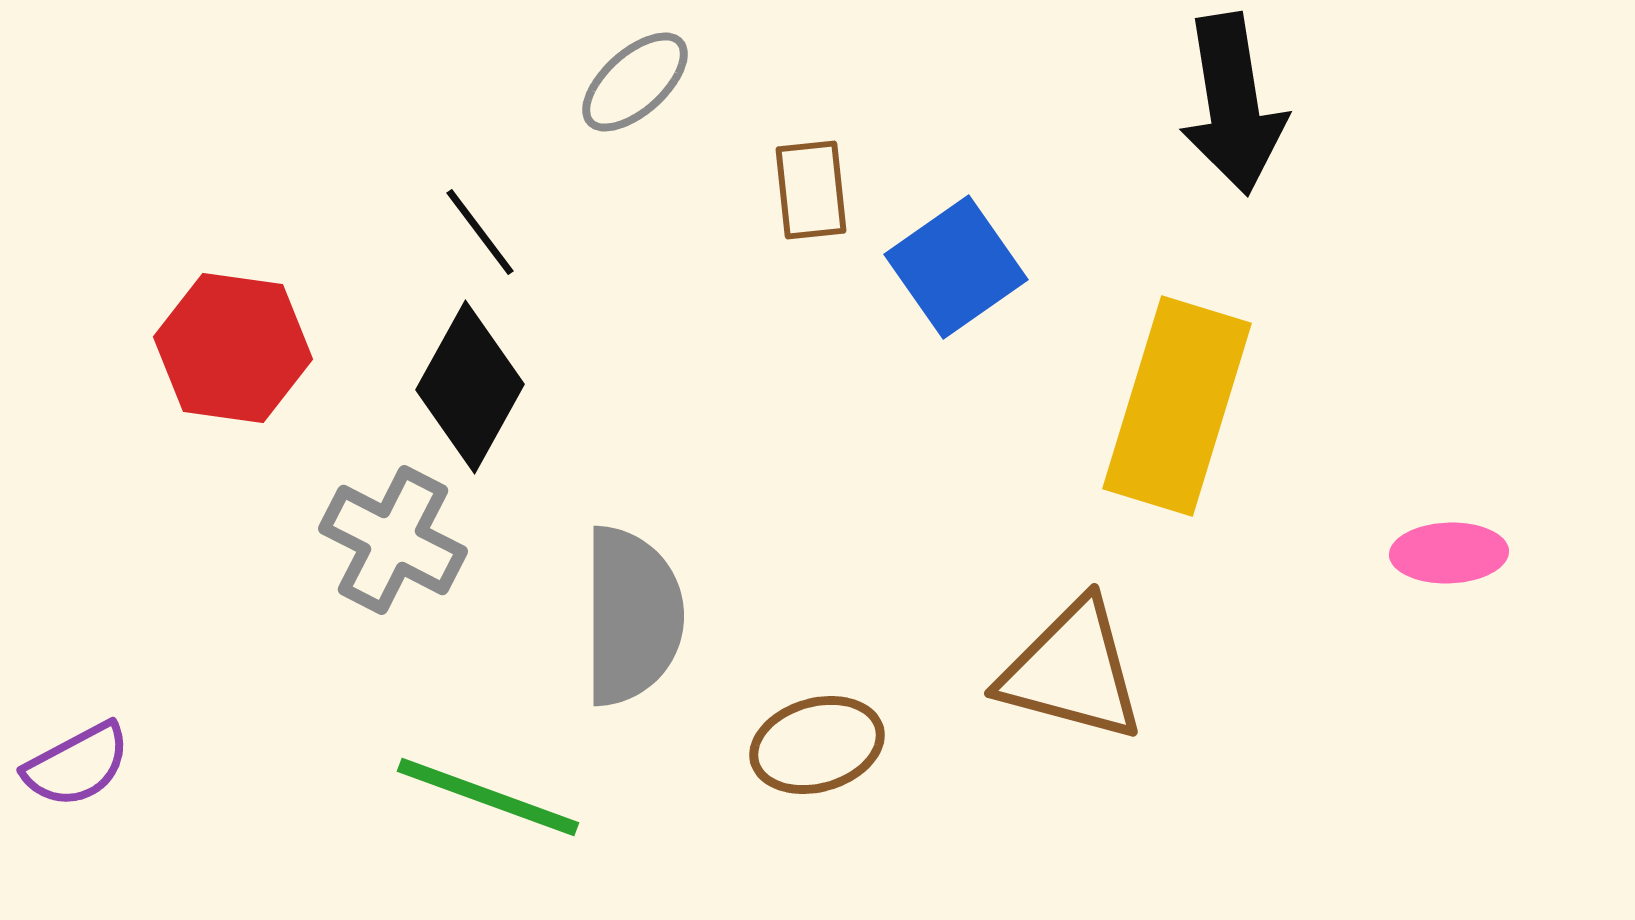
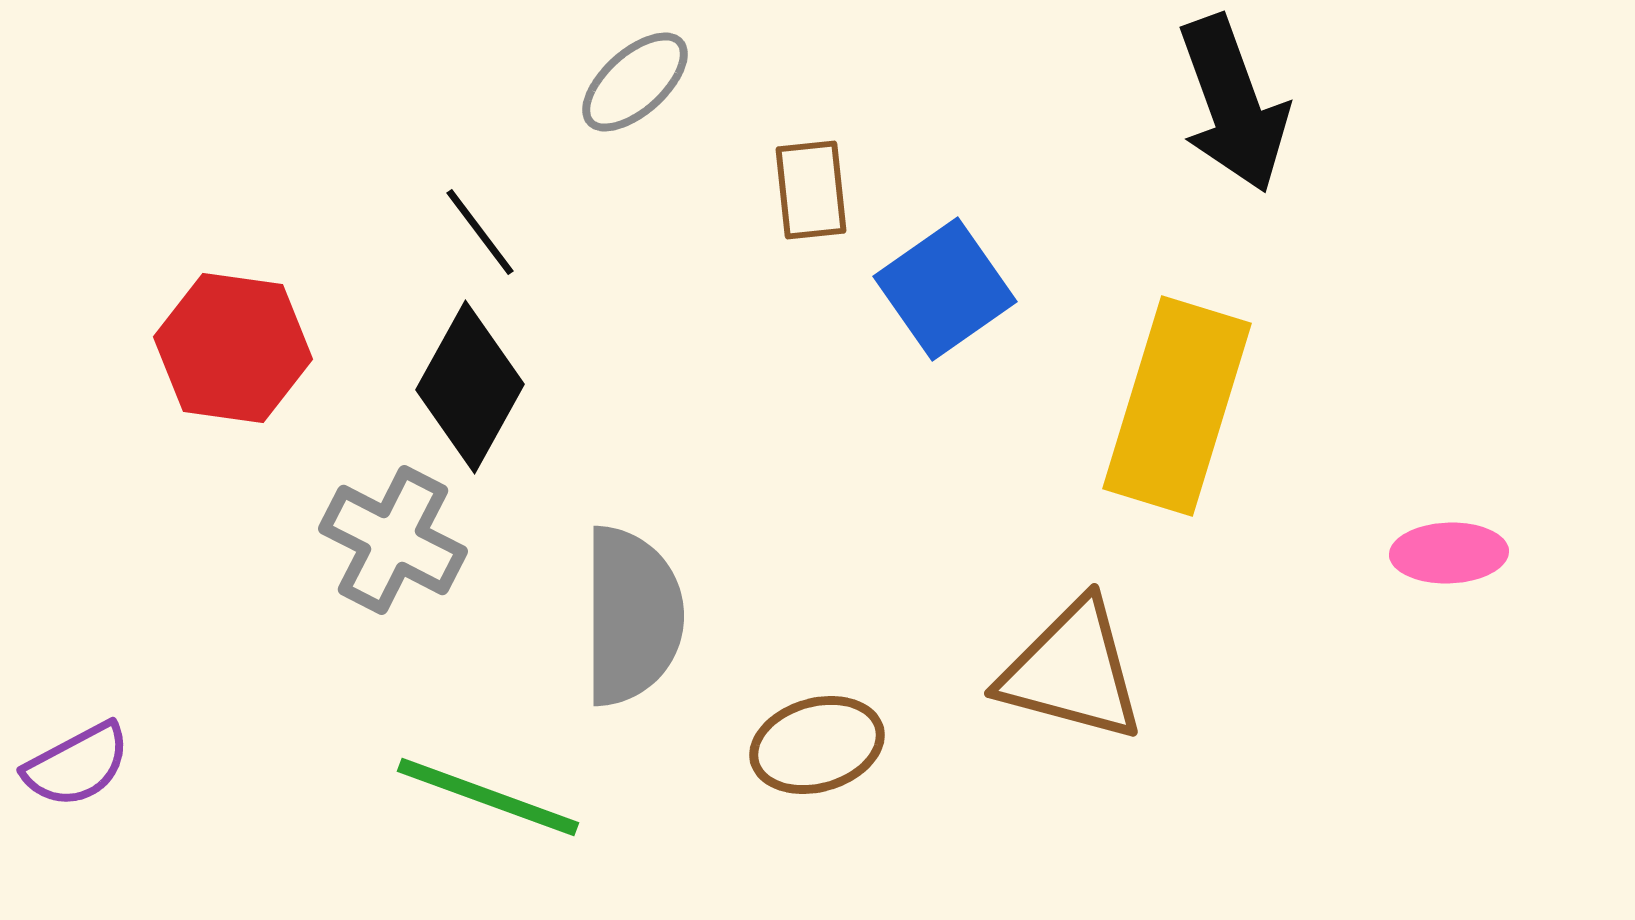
black arrow: rotated 11 degrees counterclockwise
blue square: moved 11 px left, 22 px down
